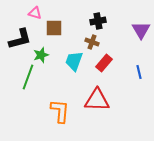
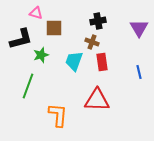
pink triangle: moved 1 px right
purple triangle: moved 2 px left, 2 px up
black L-shape: moved 1 px right
red rectangle: moved 2 px left, 1 px up; rotated 48 degrees counterclockwise
green line: moved 9 px down
orange L-shape: moved 2 px left, 4 px down
